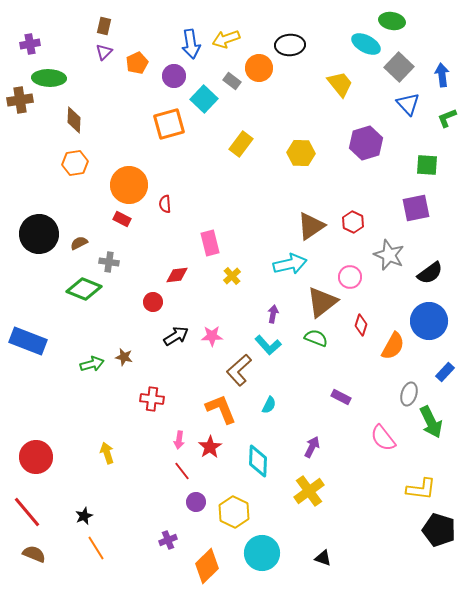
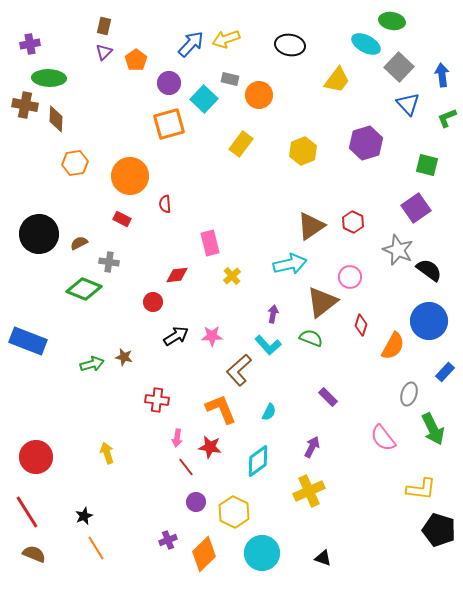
blue arrow at (191, 44): rotated 128 degrees counterclockwise
black ellipse at (290, 45): rotated 12 degrees clockwise
orange pentagon at (137, 63): moved 1 px left, 3 px up; rotated 10 degrees counterclockwise
orange circle at (259, 68): moved 27 px down
purple circle at (174, 76): moved 5 px left, 7 px down
gray rectangle at (232, 81): moved 2 px left, 2 px up; rotated 24 degrees counterclockwise
yellow trapezoid at (340, 84): moved 3 px left, 4 px up; rotated 76 degrees clockwise
brown cross at (20, 100): moved 5 px right, 5 px down; rotated 20 degrees clockwise
brown diamond at (74, 120): moved 18 px left, 1 px up
yellow hexagon at (301, 153): moved 2 px right, 2 px up; rotated 24 degrees counterclockwise
green square at (427, 165): rotated 10 degrees clockwise
orange circle at (129, 185): moved 1 px right, 9 px up
purple square at (416, 208): rotated 24 degrees counterclockwise
gray star at (389, 255): moved 9 px right, 5 px up
black semicircle at (430, 273): moved 1 px left, 3 px up; rotated 108 degrees counterclockwise
green semicircle at (316, 338): moved 5 px left
purple rectangle at (341, 397): moved 13 px left; rotated 18 degrees clockwise
red cross at (152, 399): moved 5 px right, 1 px down
cyan semicircle at (269, 405): moved 7 px down
green arrow at (431, 422): moved 2 px right, 7 px down
pink arrow at (179, 440): moved 2 px left, 2 px up
red star at (210, 447): rotated 30 degrees counterclockwise
cyan diamond at (258, 461): rotated 52 degrees clockwise
red line at (182, 471): moved 4 px right, 4 px up
yellow cross at (309, 491): rotated 12 degrees clockwise
red line at (27, 512): rotated 8 degrees clockwise
orange diamond at (207, 566): moved 3 px left, 12 px up
